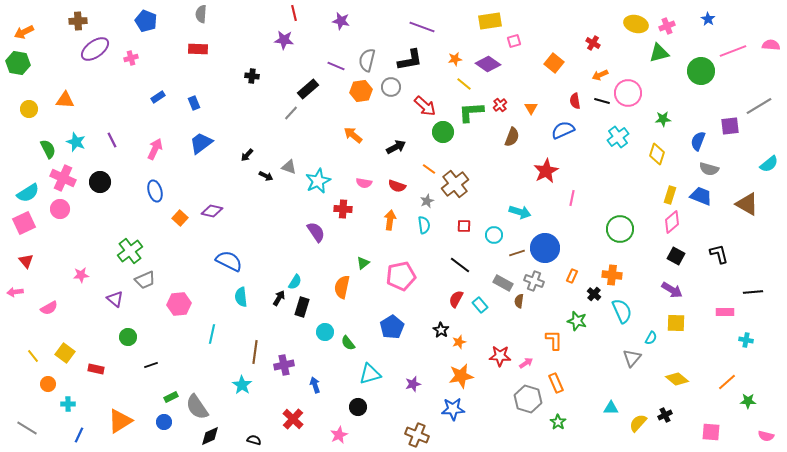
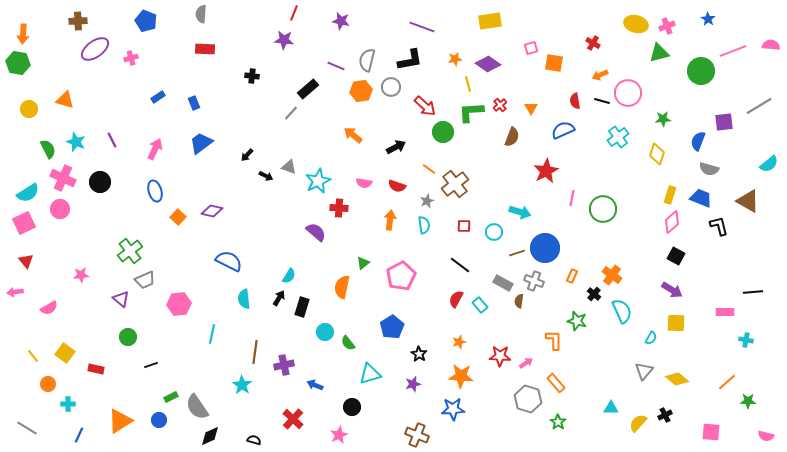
red line at (294, 13): rotated 35 degrees clockwise
orange arrow at (24, 32): moved 1 px left, 2 px down; rotated 60 degrees counterclockwise
pink square at (514, 41): moved 17 px right, 7 px down
red rectangle at (198, 49): moved 7 px right
orange square at (554, 63): rotated 30 degrees counterclockwise
yellow line at (464, 84): moved 4 px right; rotated 35 degrees clockwise
orange triangle at (65, 100): rotated 12 degrees clockwise
purple square at (730, 126): moved 6 px left, 4 px up
blue trapezoid at (701, 196): moved 2 px down
brown triangle at (747, 204): moved 1 px right, 3 px up
red cross at (343, 209): moved 4 px left, 1 px up
orange square at (180, 218): moved 2 px left, 1 px up
green circle at (620, 229): moved 17 px left, 20 px up
purple semicircle at (316, 232): rotated 15 degrees counterclockwise
cyan circle at (494, 235): moved 3 px up
black L-shape at (719, 254): moved 28 px up
orange cross at (612, 275): rotated 30 degrees clockwise
pink pentagon at (401, 276): rotated 16 degrees counterclockwise
cyan semicircle at (295, 282): moved 6 px left, 6 px up
cyan semicircle at (241, 297): moved 3 px right, 2 px down
purple triangle at (115, 299): moved 6 px right
black star at (441, 330): moved 22 px left, 24 px down
gray triangle at (632, 358): moved 12 px right, 13 px down
orange star at (461, 376): rotated 15 degrees clockwise
orange rectangle at (556, 383): rotated 18 degrees counterclockwise
blue arrow at (315, 385): rotated 49 degrees counterclockwise
black circle at (358, 407): moved 6 px left
blue circle at (164, 422): moved 5 px left, 2 px up
